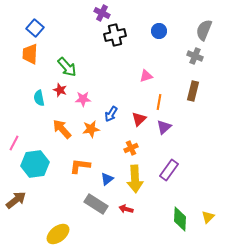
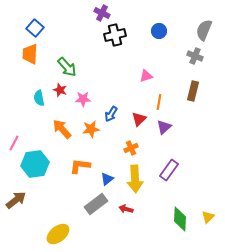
gray rectangle: rotated 70 degrees counterclockwise
